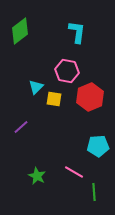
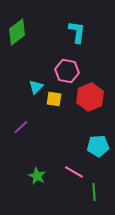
green diamond: moved 3 px left, 1 px down
